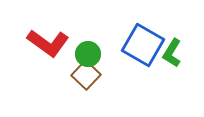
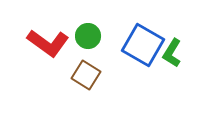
green circle: moved 18 px up
brown square: rotated 12 degrees counterclockwise
